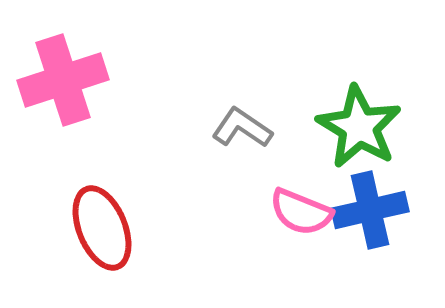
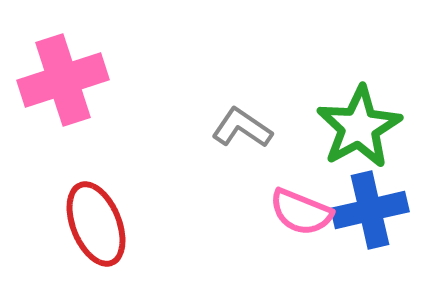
green star: rotated 12 degrees clockwise
red ellipse: moved 6 px left, 4 px up
